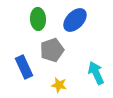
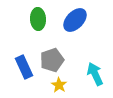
gray pentagon: moved 10 px down
cyan arrow: moved 1 px left, 1 px down
yellow star: rotated 21 degrees clockwise
